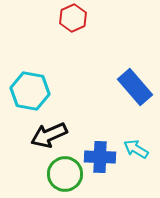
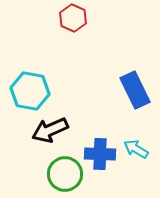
red hexagon: rotated 12 degrees counterclockwise
blue rectangle: moved 3 px down; rotated 15 degrees clockwise
black arrow: moved 1 px right, 5 px up
blue cross: moved 3 px up
